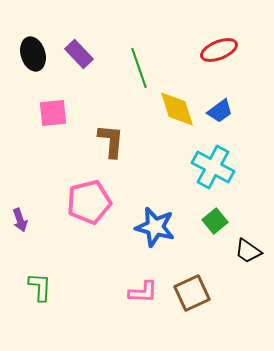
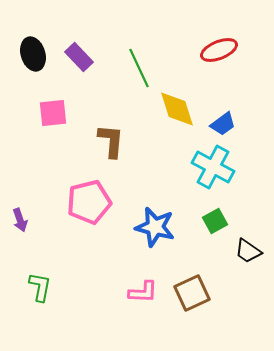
purple rectangle: moved 3 px down
green line: rotated 6 degrees counterclockwise
blue trapezoid: moved 3 px right, 13 px down
green square: rotated 10 degrees clockwise
green L-shape: rotated 8 degrees clockwise
